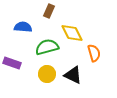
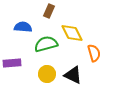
green semicircle: moved 1 px left, 3 px up
purple rectangle: rotated 24 degrees counterclockwise
